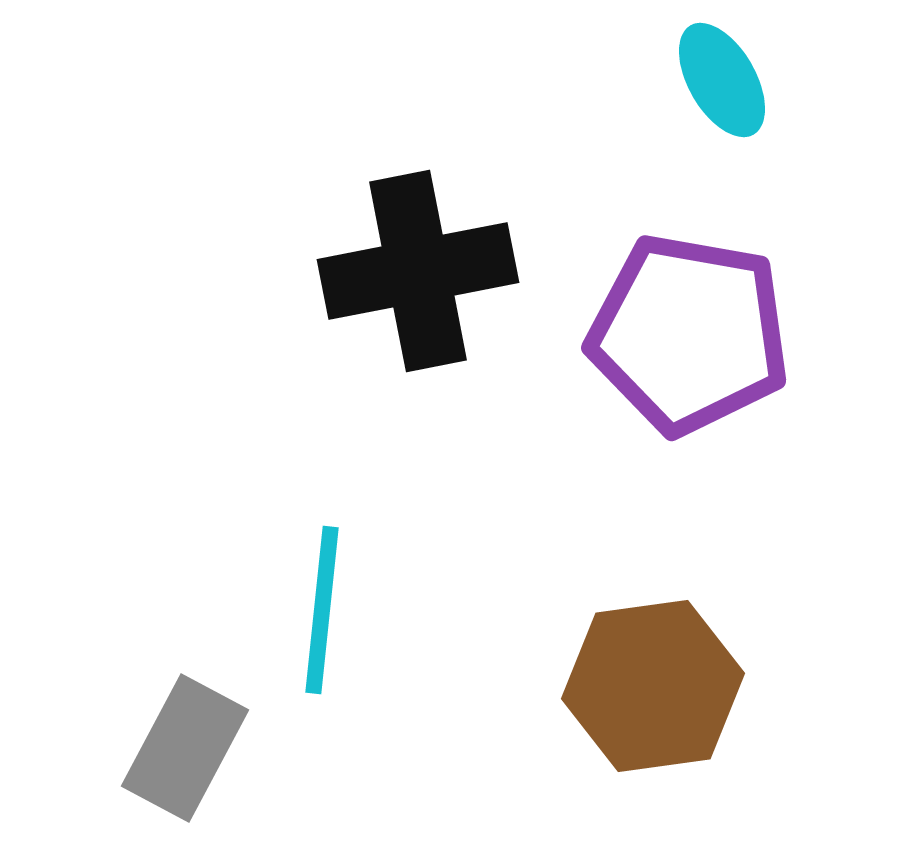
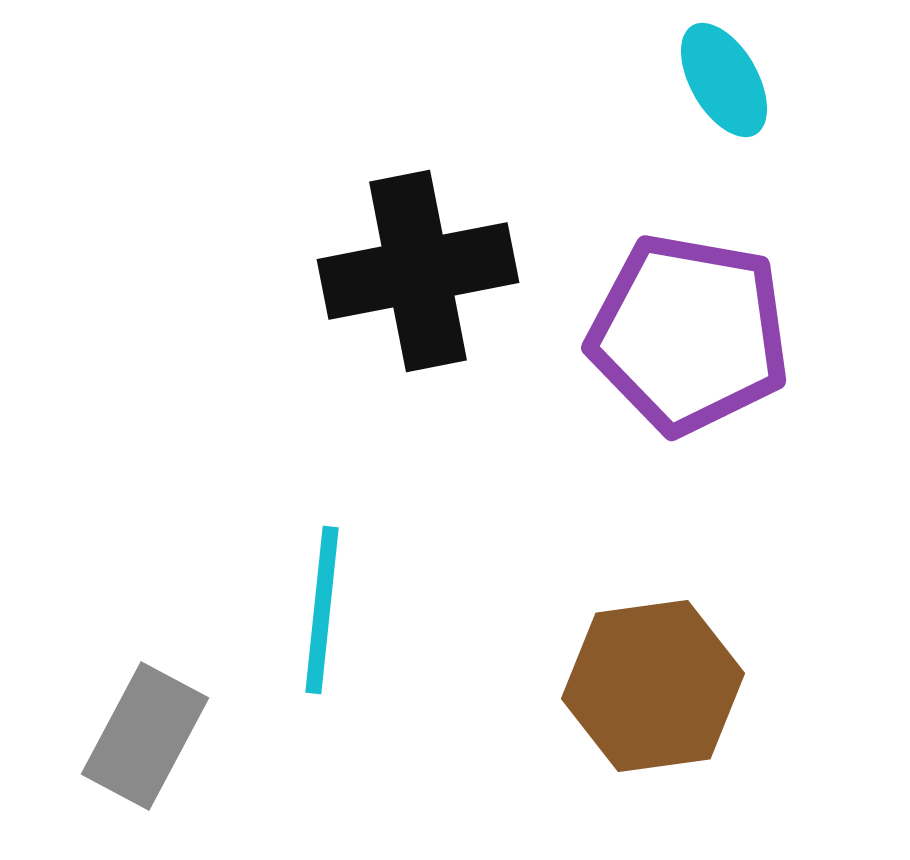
cyan ellipse: moved 2 px right
gray rectangle: moved 40 px left, 12 px up
